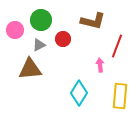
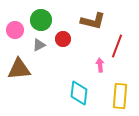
brown triangle: moved 11 px left
cyan diamond: rotated 25 degrees counterclockwise
